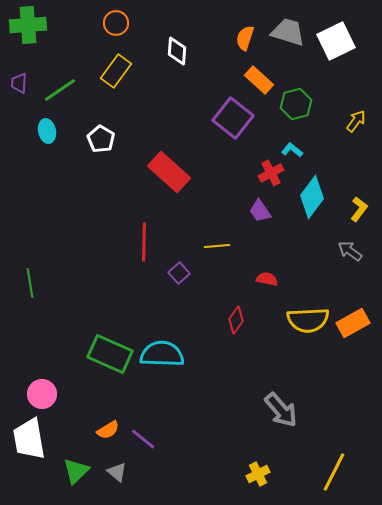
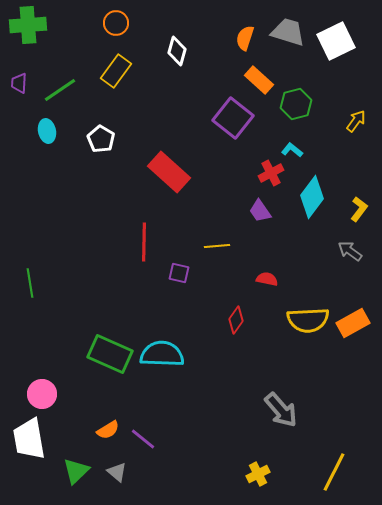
white diamond at (177, 51): rotated 12 degrees clockwise
purple square at (179, 273): rotated 35 degrees counterclockwise
